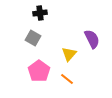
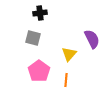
gray square: rotated 14 degrees counterclockwise
orange line: moved 1 px left, 1 px down; rotated 56 degrees clockwise
